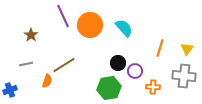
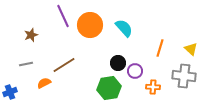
brown star: rotated 16 degrees clockwise
yellow triangle: moved 4 px right; rotated 24 degrees counterclockwise
orange semicircle: moved 3 px left, 2 px down; rotated 136 degrees counterclockwise
blue cross: moved 2 px down
